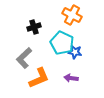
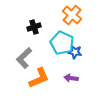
orange cross: rotated 12 degrees clockwise
